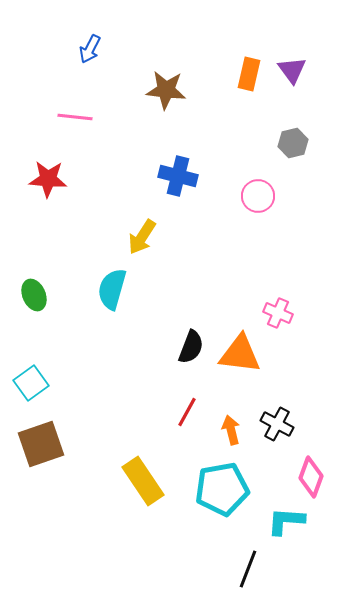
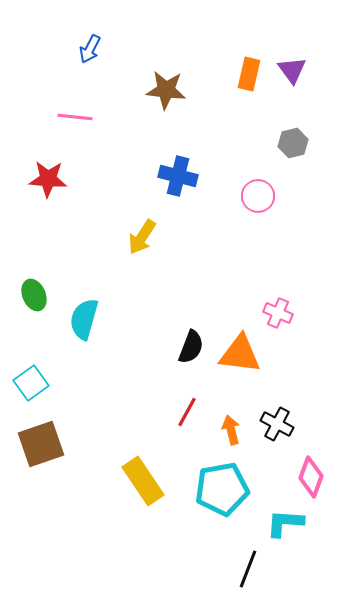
cyan semicircle: moved 28 px left, 30 px down
cyan L-shape: moved 1 px left, 2 px down
